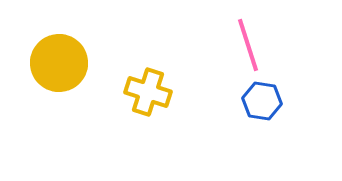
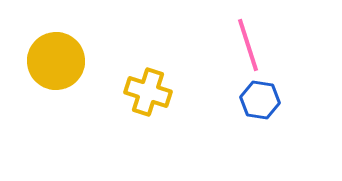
yellow circle: moved 3 px left, 2 px up
blue hexagon: moved 2 px left, 1 px up
